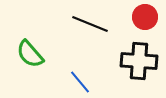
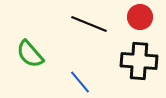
red circle: moved 5 px left
black line: moved 1 px left
